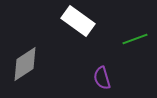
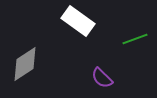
purple semicircle: rotated 30 degrees counterclockwise
